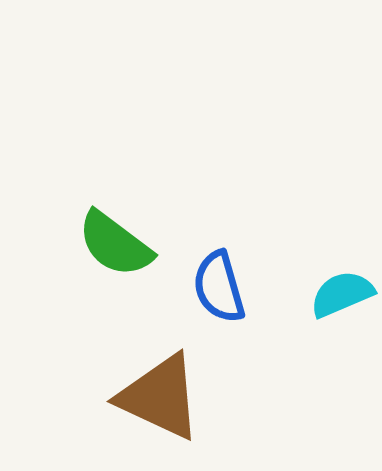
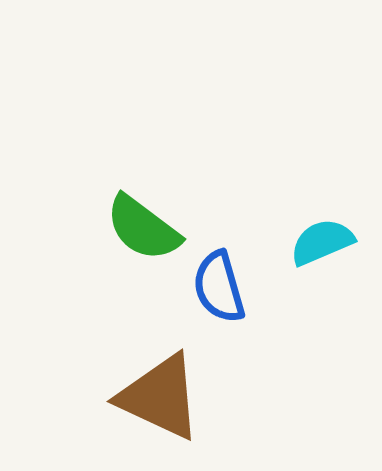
green semicircle: moved 28 px right, 16 px up
cyan semicircle: moved 20 px left, 52 px up
